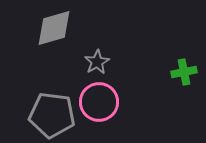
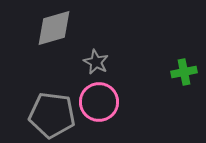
gray star: moved 1 px left; rotated 15 degrees counterclockwise
